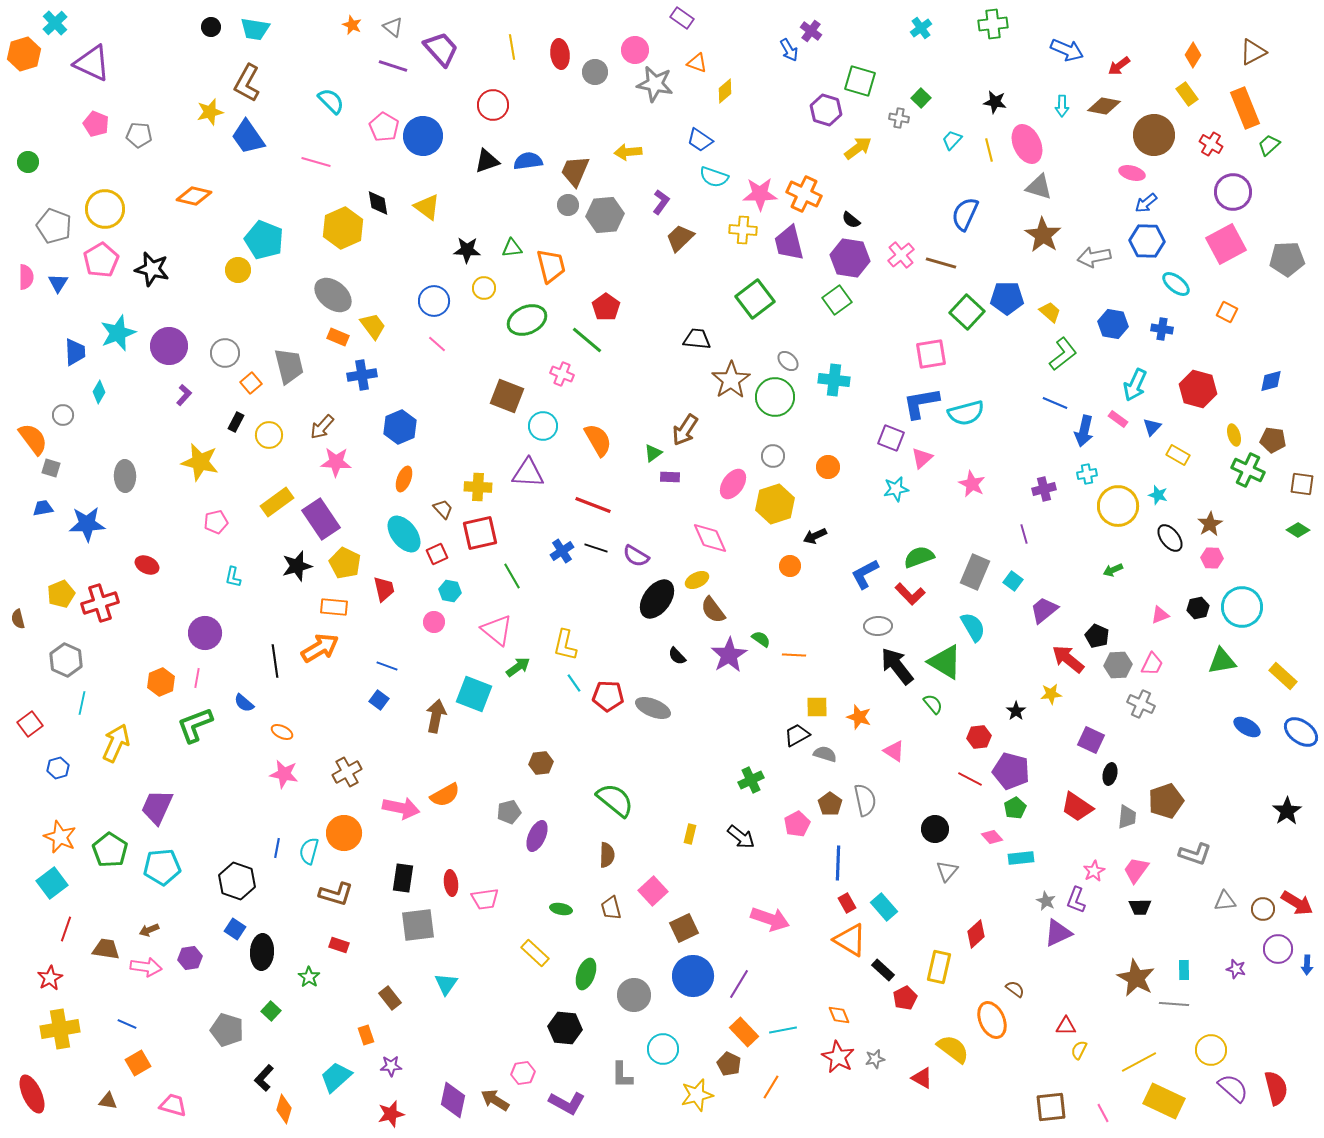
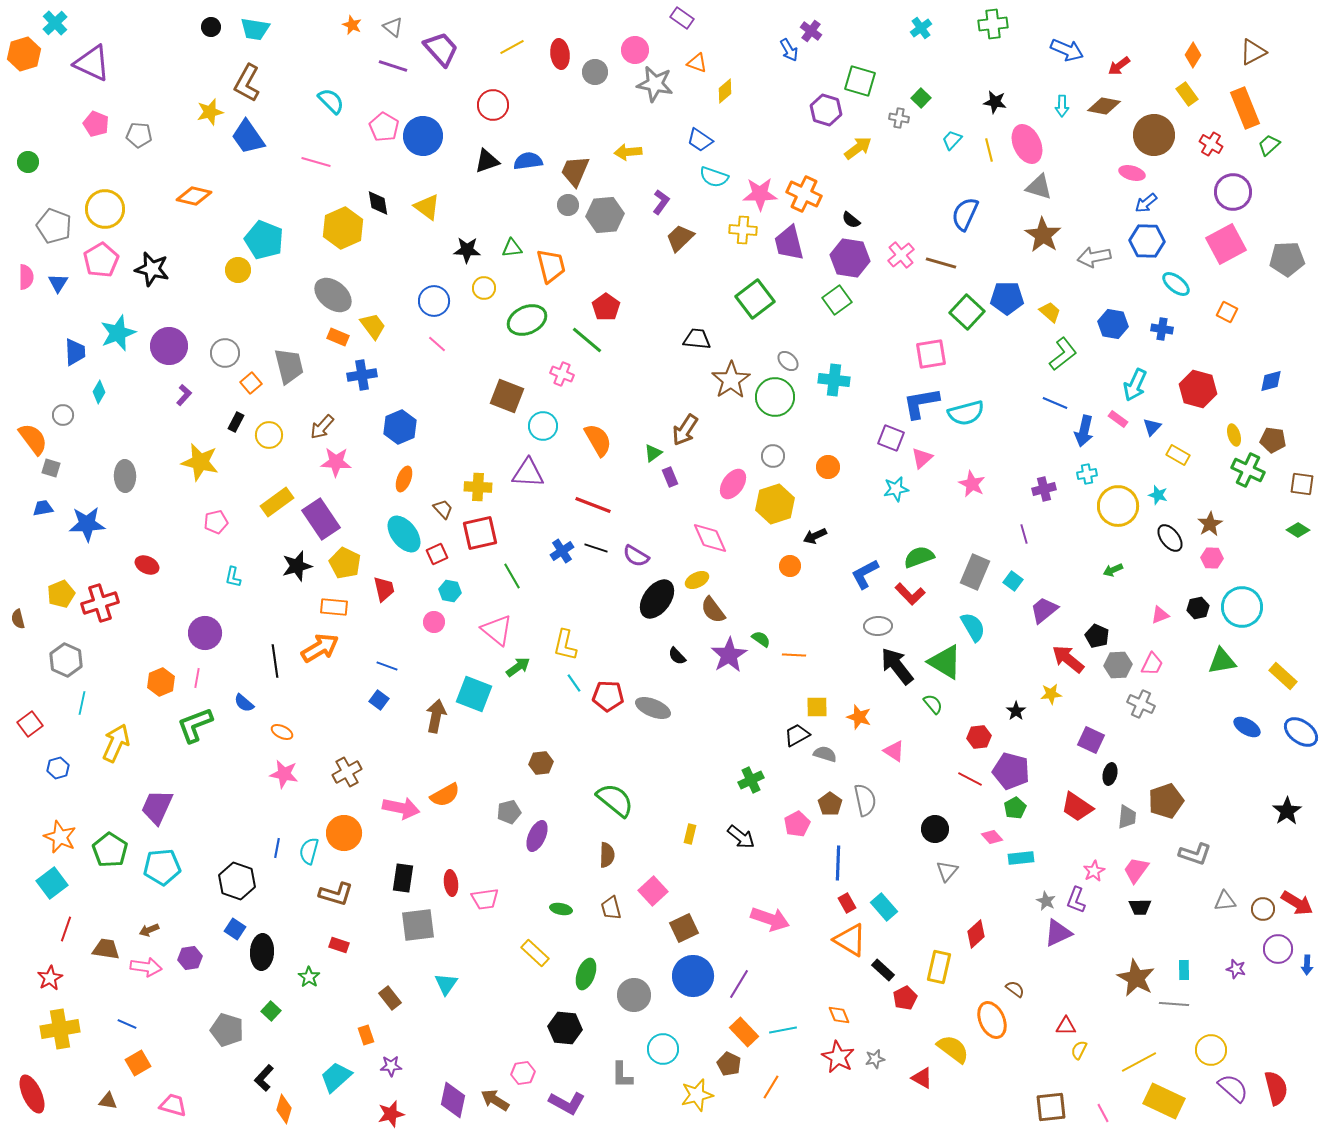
yellow line at (512, 47): rotated 70 degrees clockwise
purple rectangle at (670, 477): rotated 66 degrees clockwise
